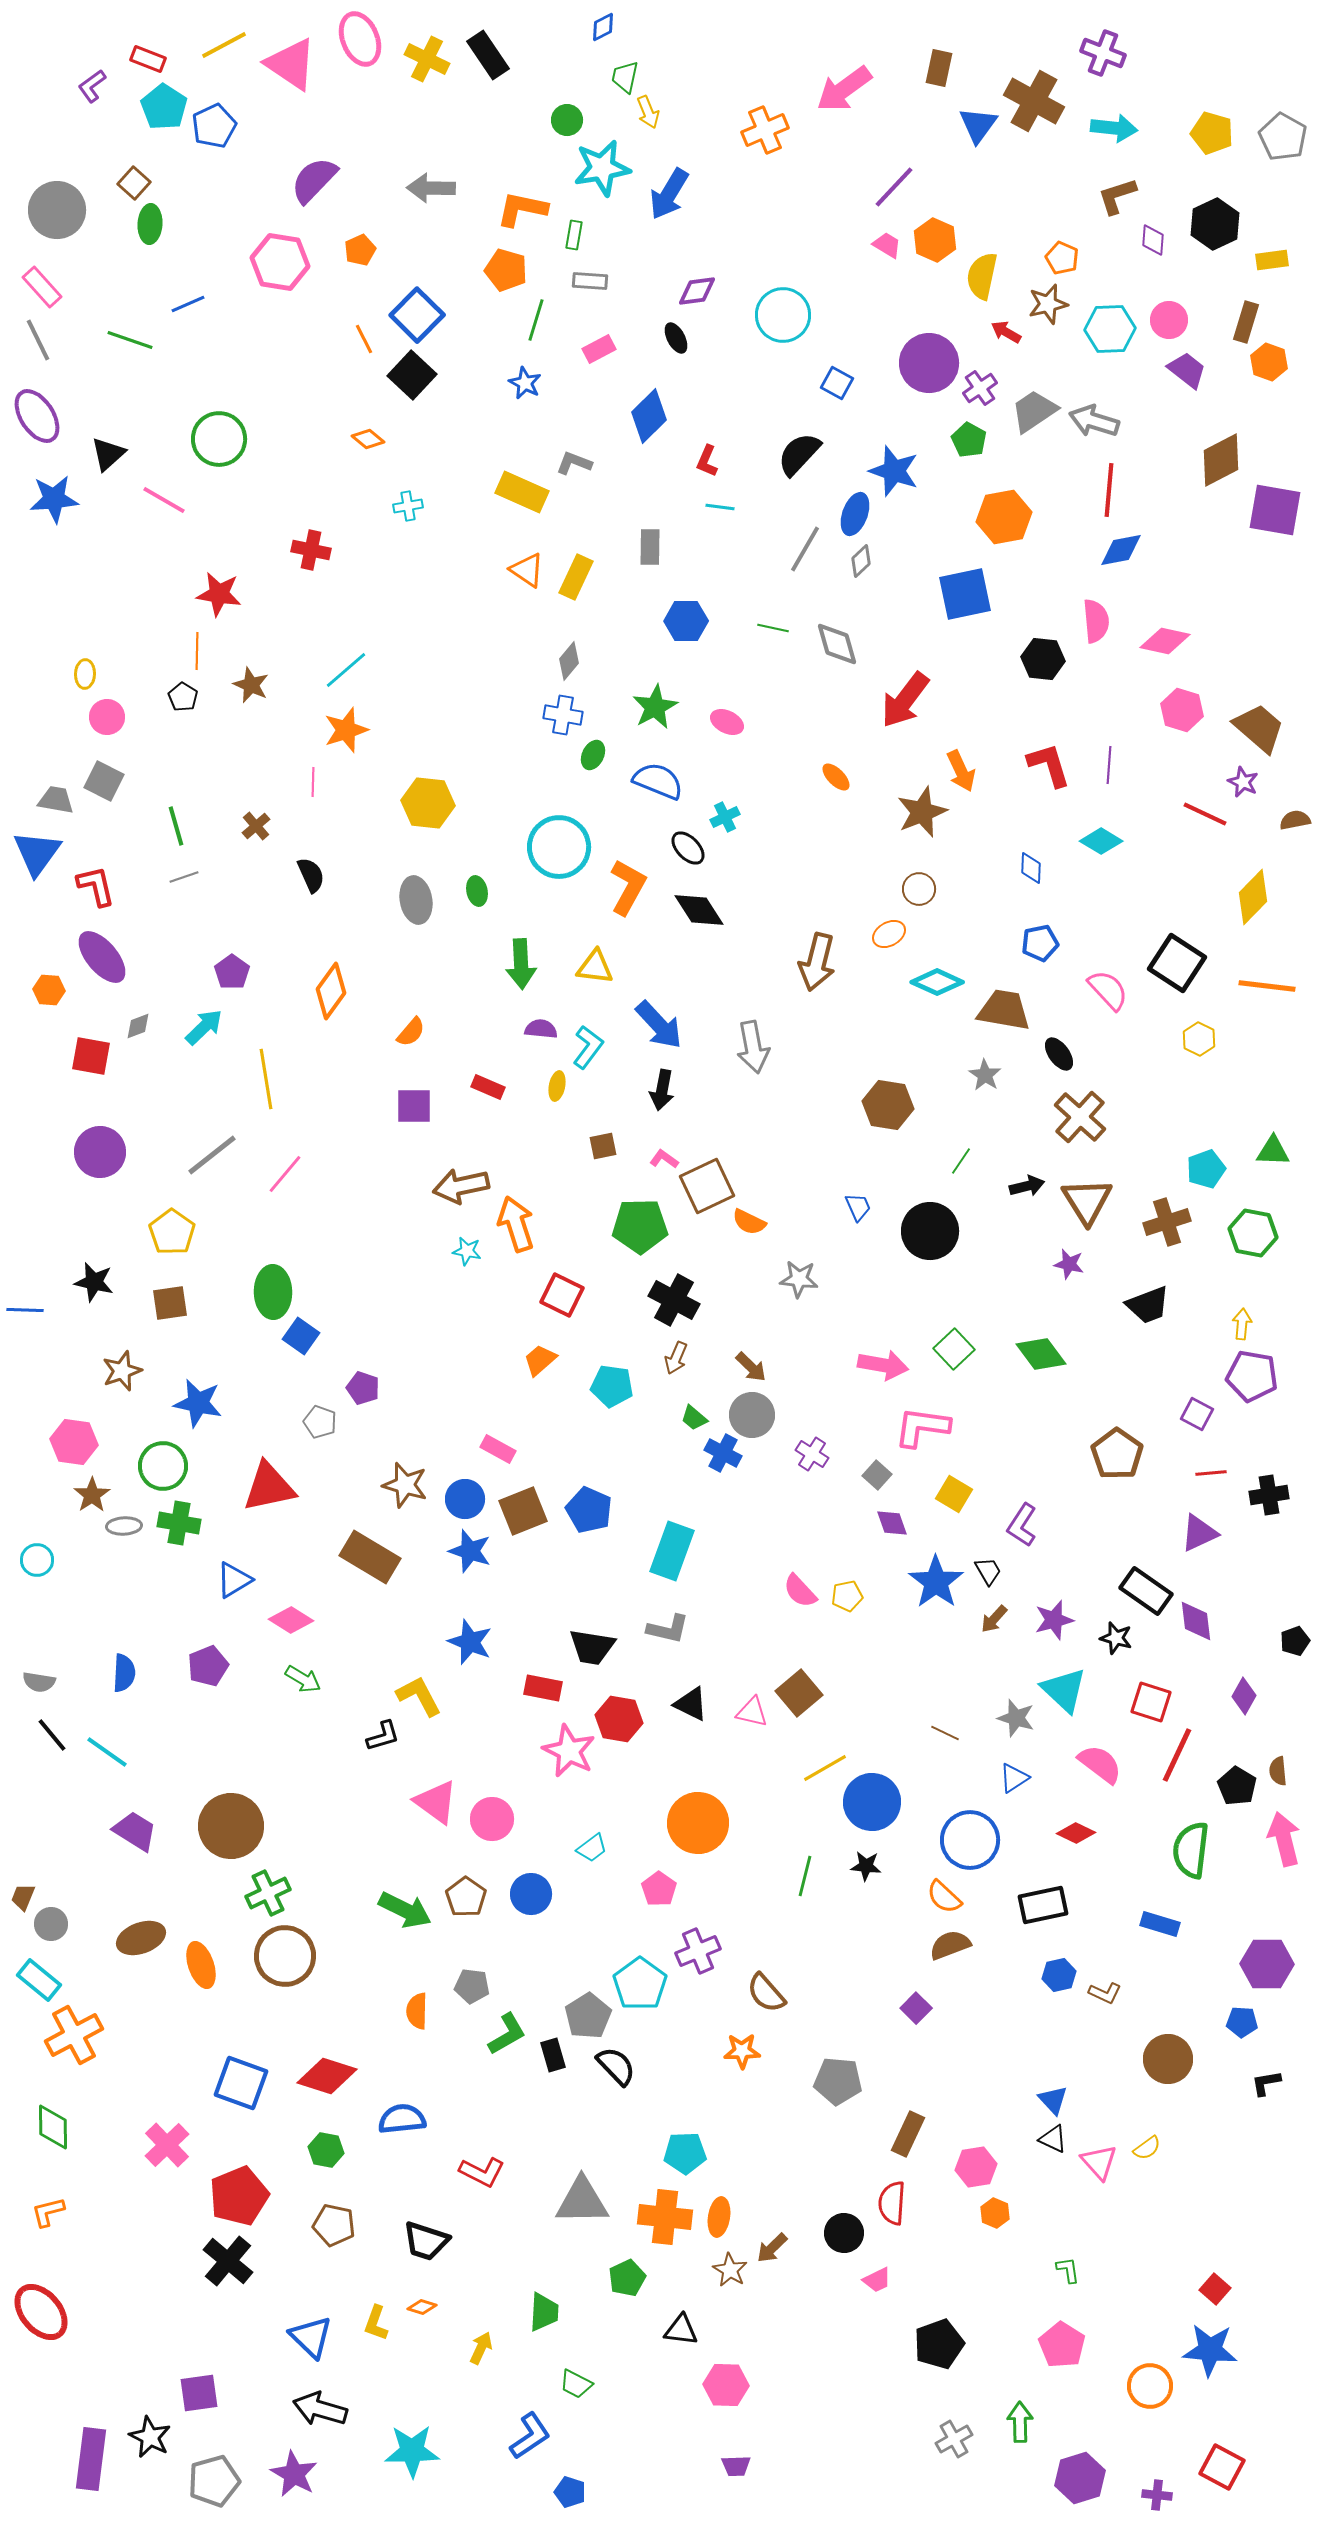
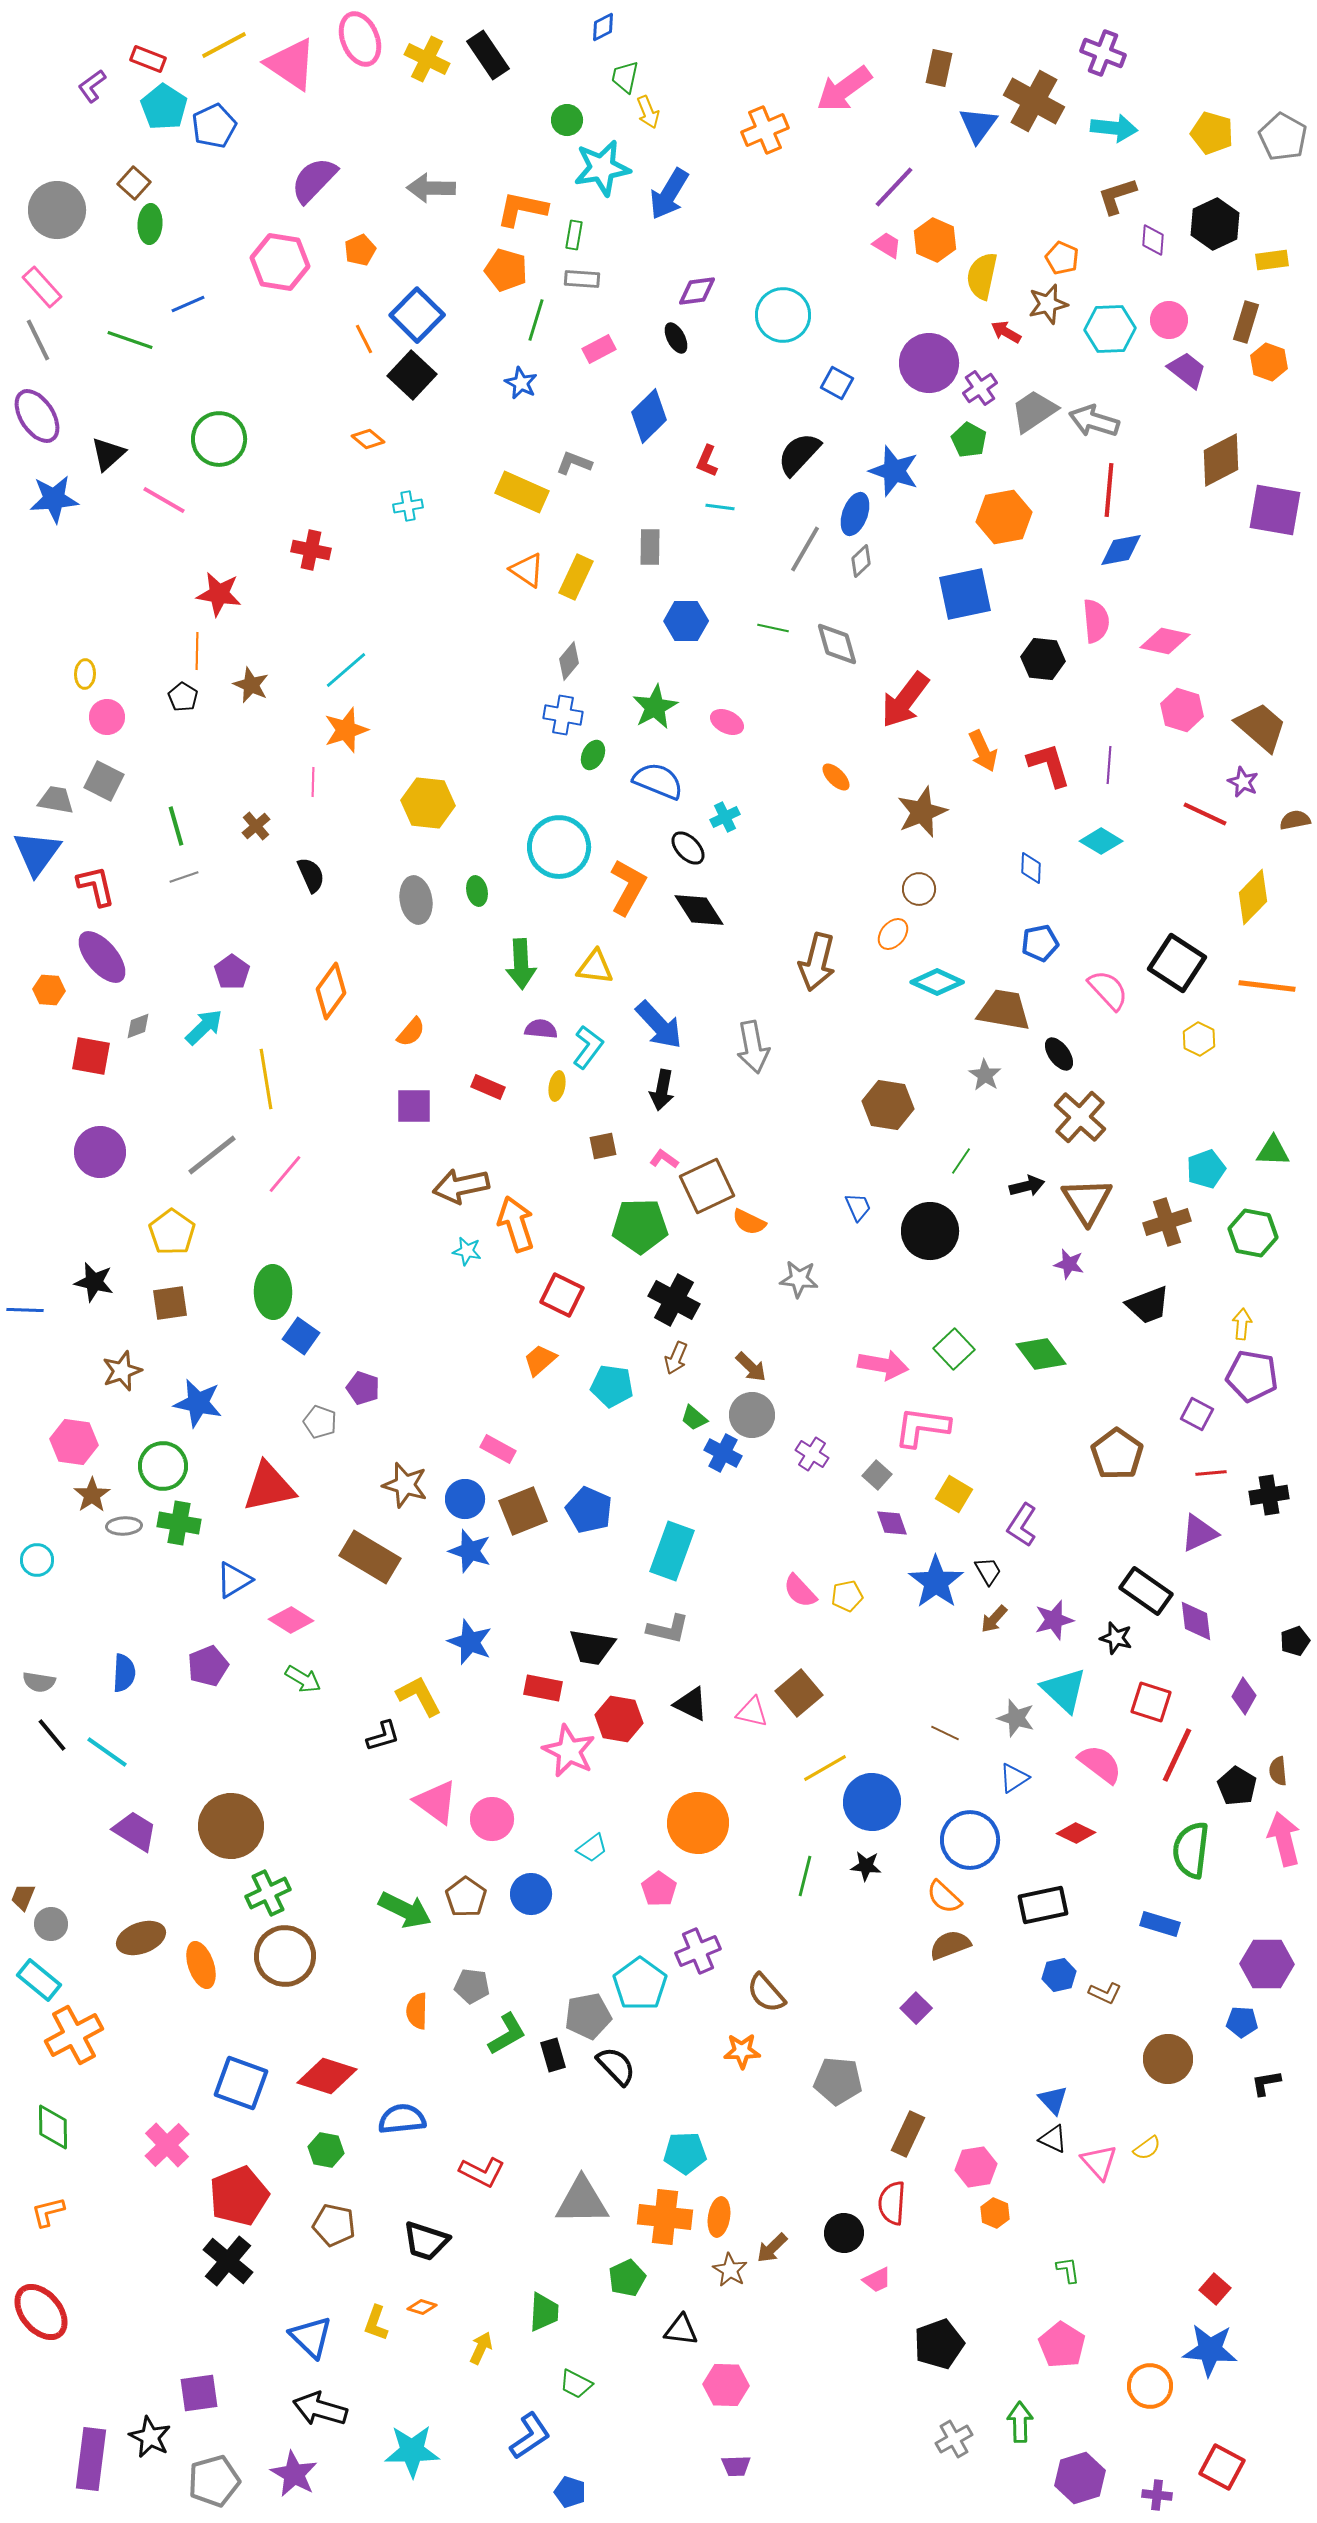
gray rectangle at (590, 281): moved 8 px left, 2 px up
blue star at (525, 383): moved 4 px left
brown trapezoid at (1259, 728): moved 2 px right, 1 px up
orange arrow at (961, 771): moved 22 px right, 20 px up
orange ellipse at (889, 934): moved 4 px right; rotated 20 degrees counterclockwise
gray pentagon at (588, 2016): rotated 21 degrees clockwise
